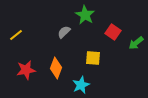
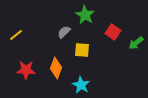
yellow square: moved 11 px left, 8 px up
red star: rotated 12 degrees clockwise
cyan star: rotated 18 degrees counterclockwise
